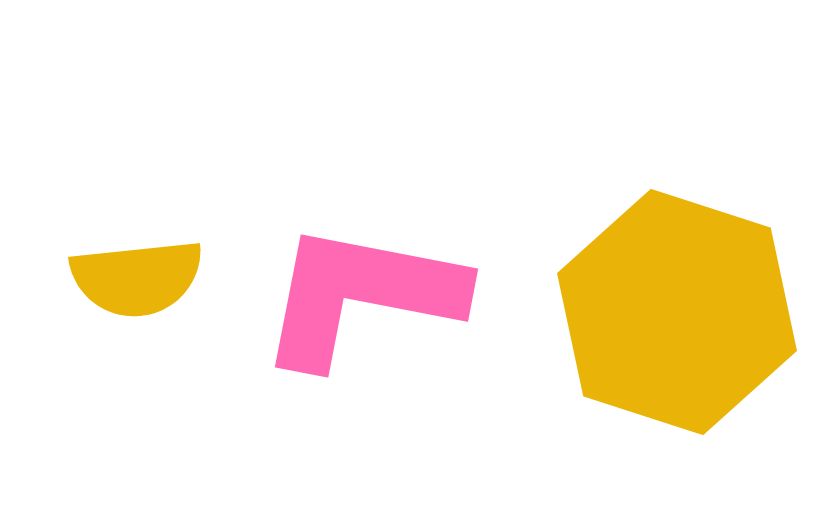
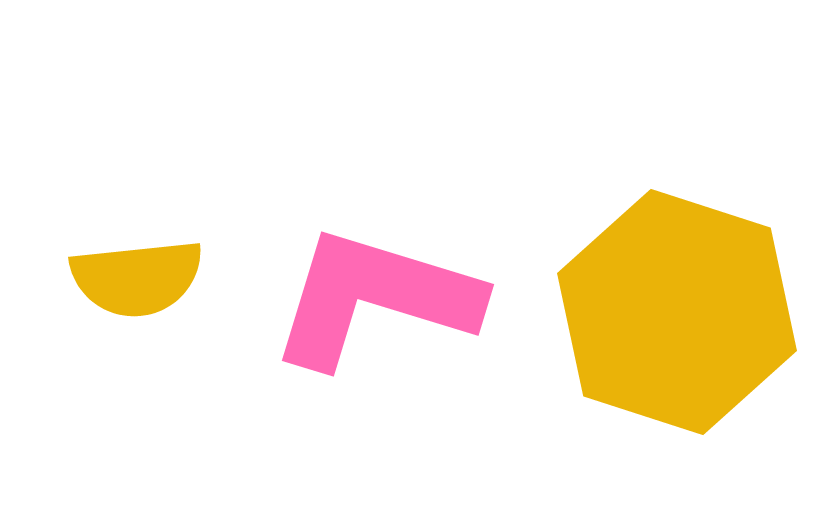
pink L-shape: moved 14 px right, 3 px down; rotated 6 degrees clockwise
